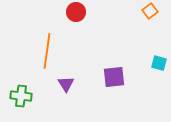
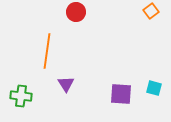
orange square: moved 1 px right
cyan square: moved 5 px left, 25 px down
purple square: moved 7 px right, 17 px down; rotated 10 degrees clockwise
